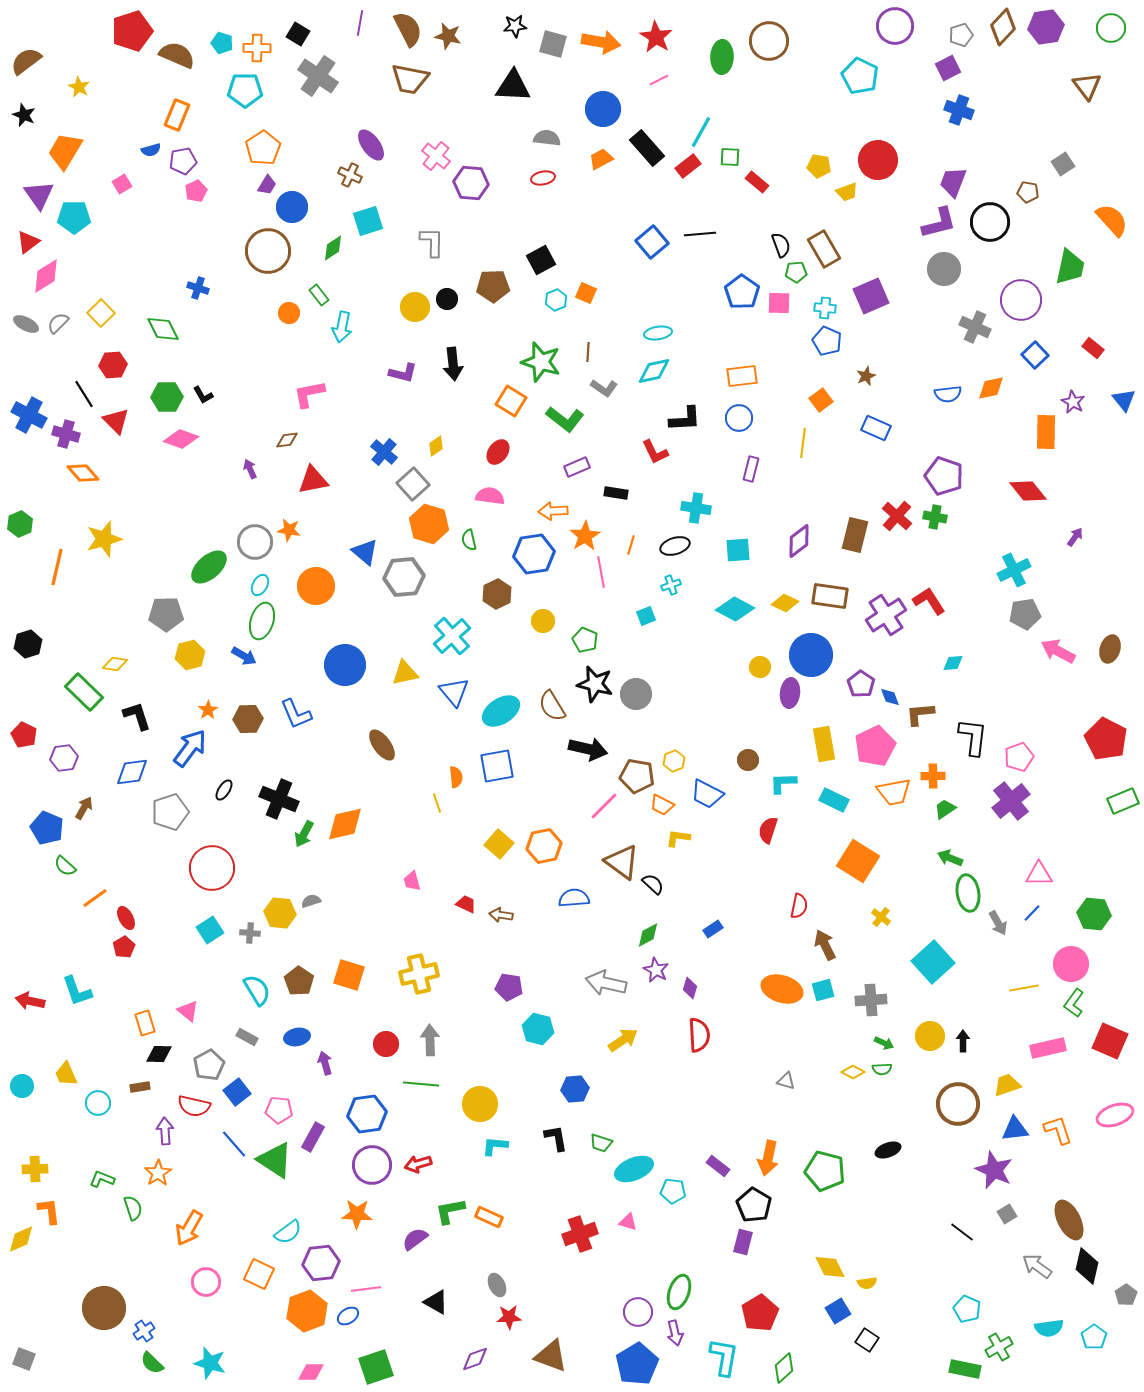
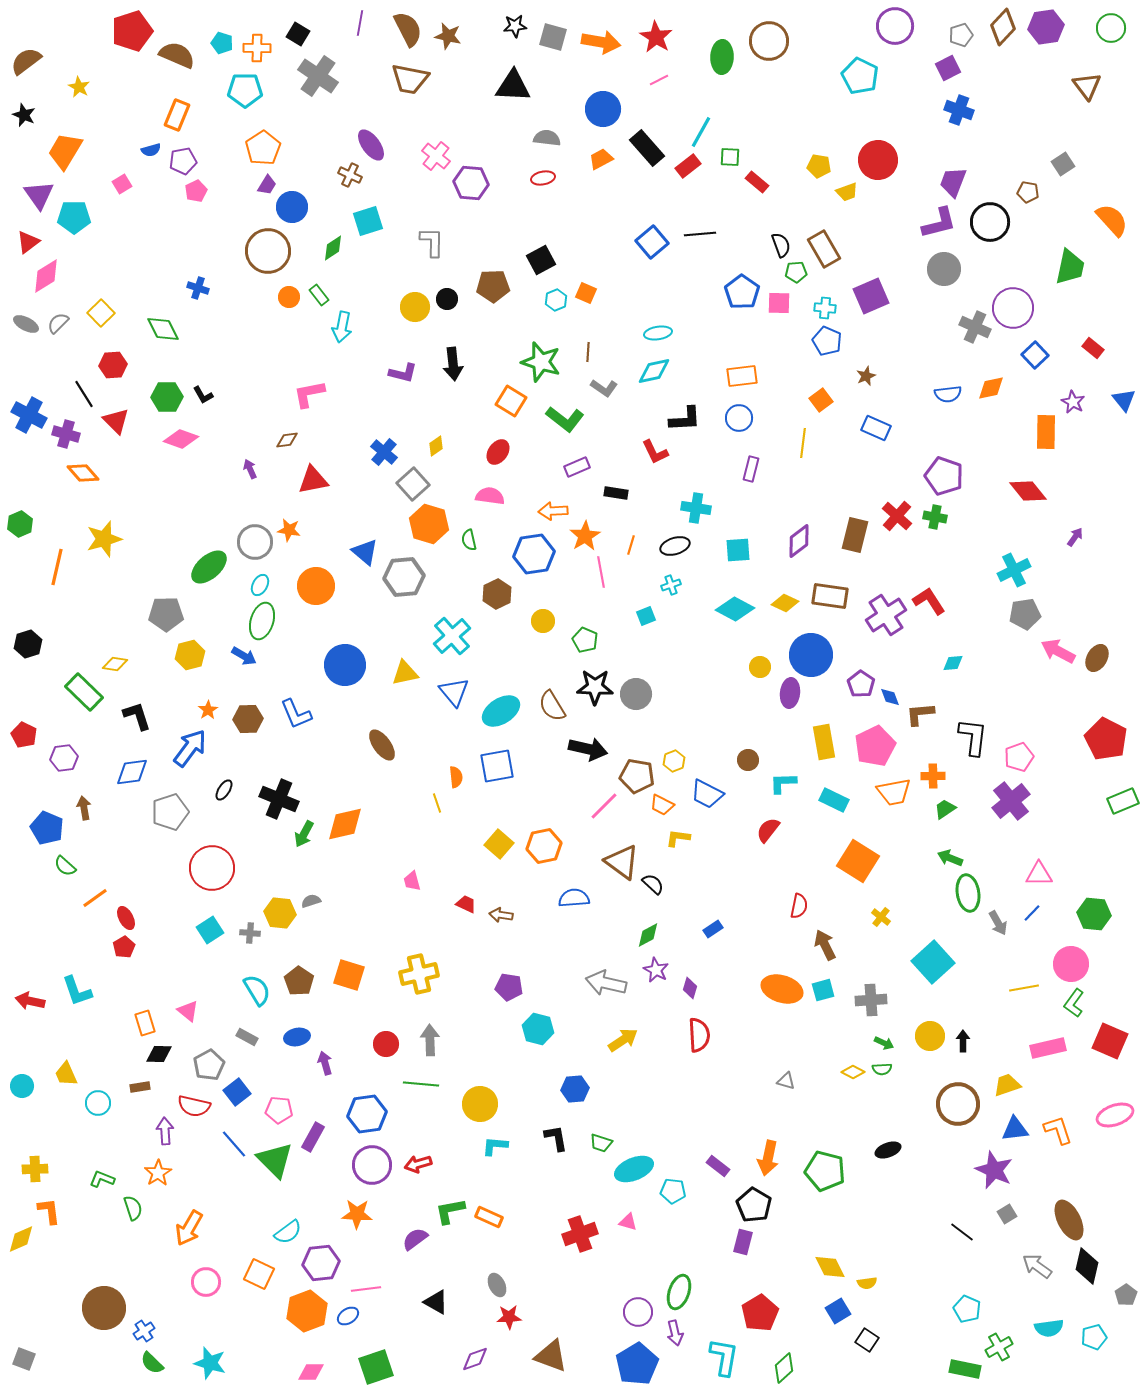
gray square at (553, 44): moved 7 px up
purple circle at (1021, 300): moved 8 px left, 8 px down
orange circle at (289, 313): moved 16 px up
brown ellipse at (1110, 649): moved 13 px left, 9 px down; rotated 12 degrees clockwise
black star at (595, 684): moved 3 px down; rotated 12 degrees counterclockwise
yellow rectangle at (824, 744): moved 2 px up
brown arrow at (84, 808): rotated 40 degrees counterclockwise
red semicircle at (768, 830): rotated 20 degrees clockwise
green triangle at (275, 1160): rotated 12 degrees clockwise
cyan pentagon at (1094, 1337): rotated 20 degrees clockwise
